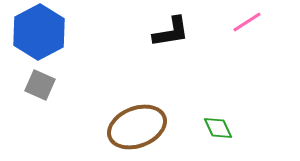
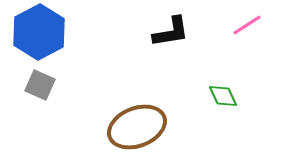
pink line: moved 3 px down
green diamond: moved 5 px right, 32 px up
